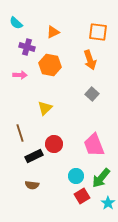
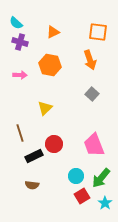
purple cross: moved 7 px left, 5 px up
cyan star: moved 3 px left
